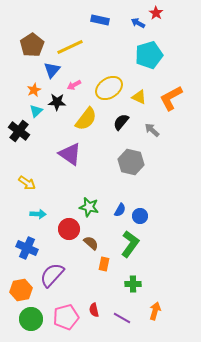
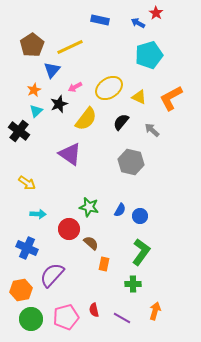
pink arrow: moved 1 px right, 2 px down
black star: moved 2 px right, 2 px down; rotated 24 degrees counterclockwise
green L-shape: moved 11 px right, 8 px down
